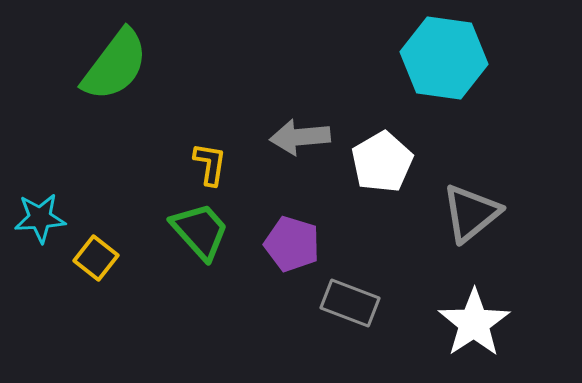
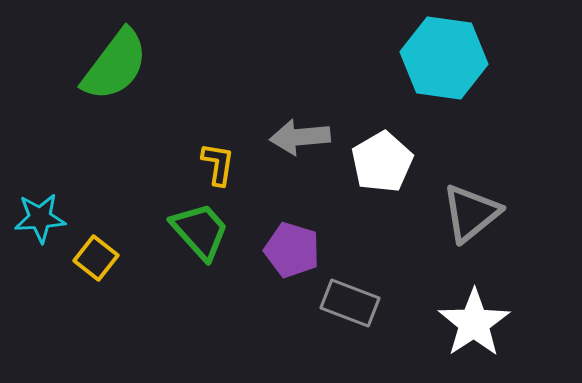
yellow L-shape: moved 8 px right
purple pentagon: moved 6 px down
